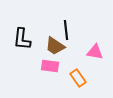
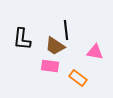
orange rectangle: rotated 18 degrees counterclockwise
